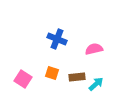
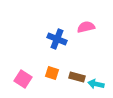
pink semicircle: moved 8 px left, 22 px up
brown rectangle: rotated 21 degrees clockwise
cyan arrow: rotated 126 degrees counterclockwise
